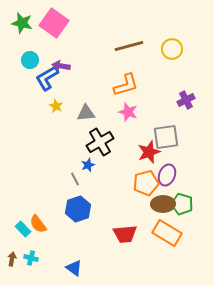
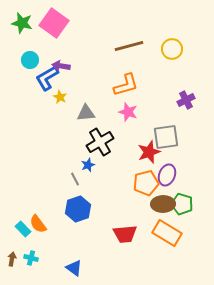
yellow star: moved 4 px right, 9 px up
